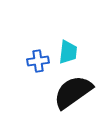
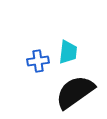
black semicircle: moved 2 px right
